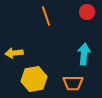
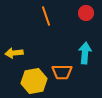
red circle: moved 1 px left, 1 px down
cyan arrow: moved 1 px right, 1 px up
yellow hexagon: moved 2 px down
orange trapezoid: moved 11 px left, 11 px up
